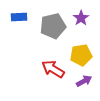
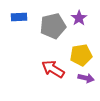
purple star: moved 2 px left
purple arrow: moved 2 px right, 3 px up; rotated 42 degrees clockwise
